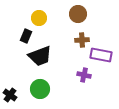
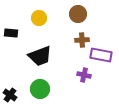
black rectangle: moved 15 px left, 3 px up; rotated 72 degrees clockwise
